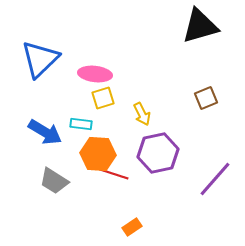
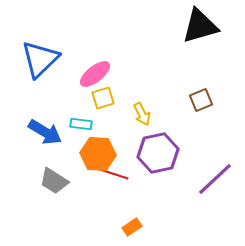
pink ellipse: rotated 44 degrees counterclockwise
brown square: moved 5 px left, 2 px down
purple line: rotated 6 degrees clockwise
